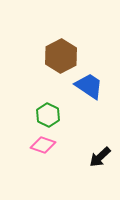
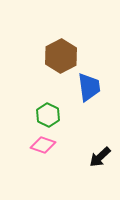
blue trapezoid: moved 1 px down; rotated 48 degrees clockwise
